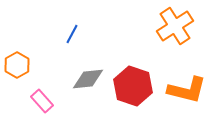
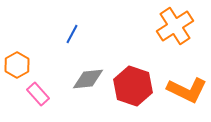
orange L-shape: rotated 12 degrees clockwise
pink rectangle: moved 4 px left, 7 px up
